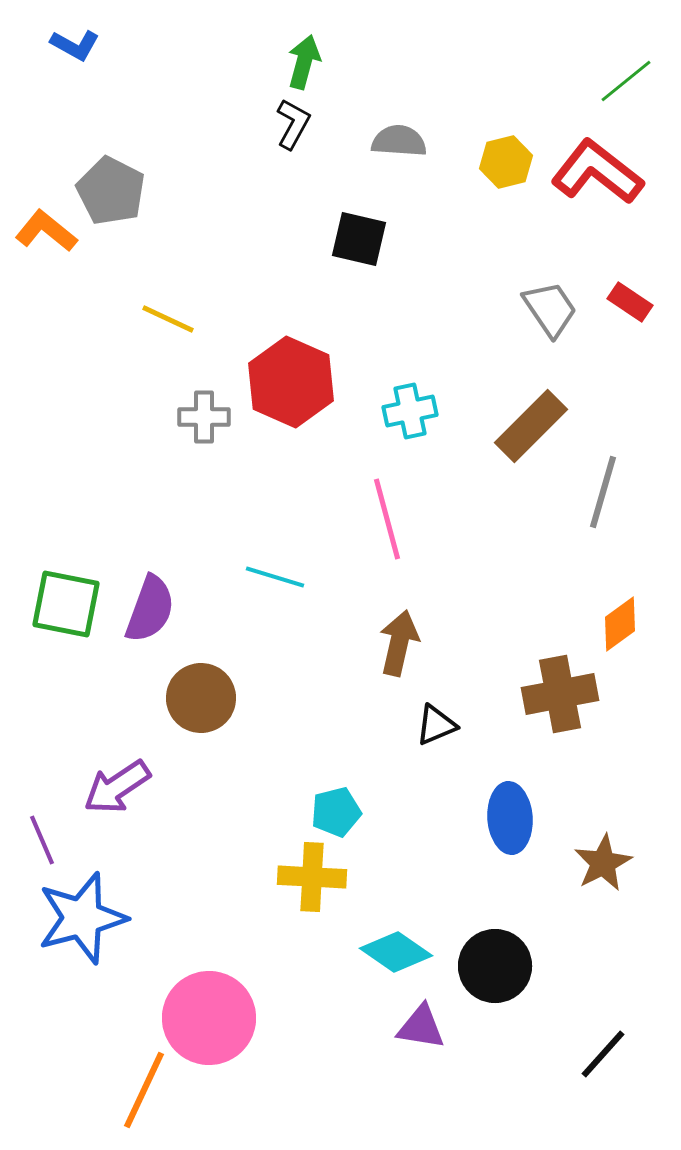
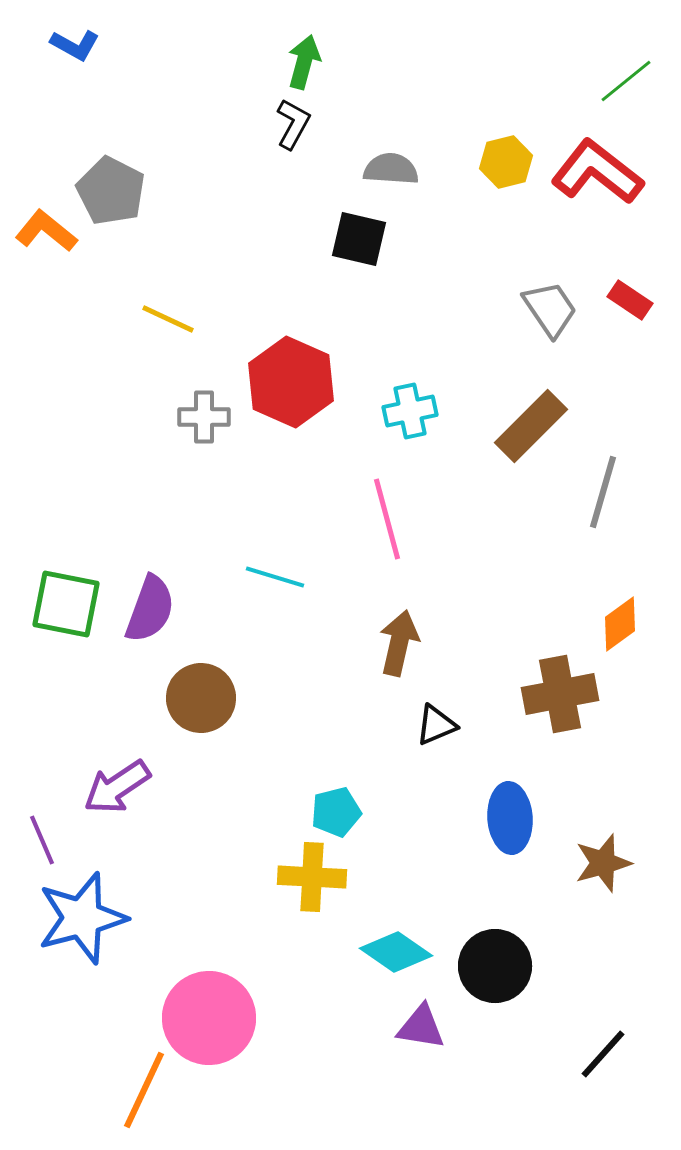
gray semicircle: moved 8 px left, 28 px down
red rectangle: moved 2 px up
brown star: rotated 12 degrees clockwise
